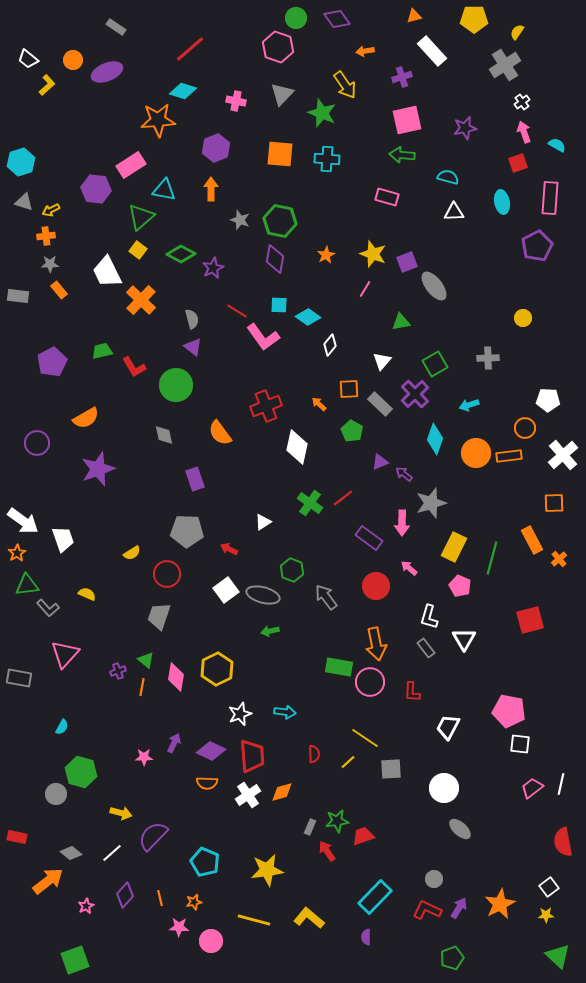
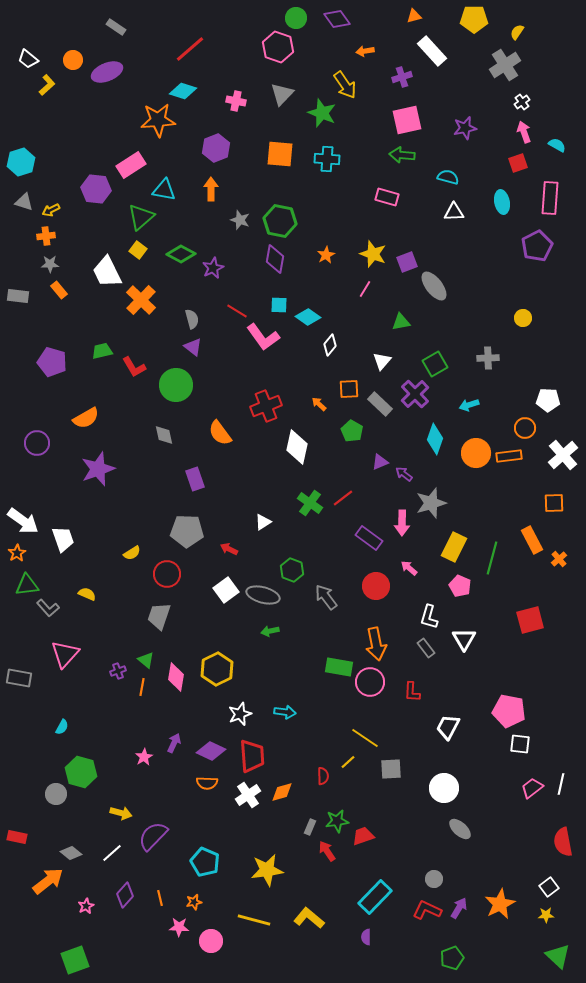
purple pentagon at (52, 362): rotated 28 degrees counterclockwise
red semicircle at (314, 754): moved 9 px right, 22 px down
pink star at (144, 757): rotated 30 degrees counterclockwise
